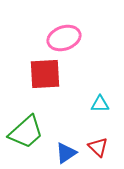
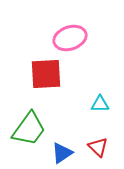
pink ellipse: moved 6 px right
red square: moved 1 px right
green trapezoid: moved 3 px right, 3 px up; rotated 12 degrees counterclockwise
blue triangle: moved 4 px left
